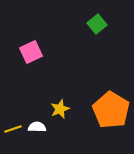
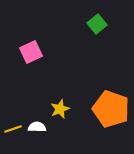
orange pentagon: moved 1 px up; rotated 12 degrees counterclockwise
